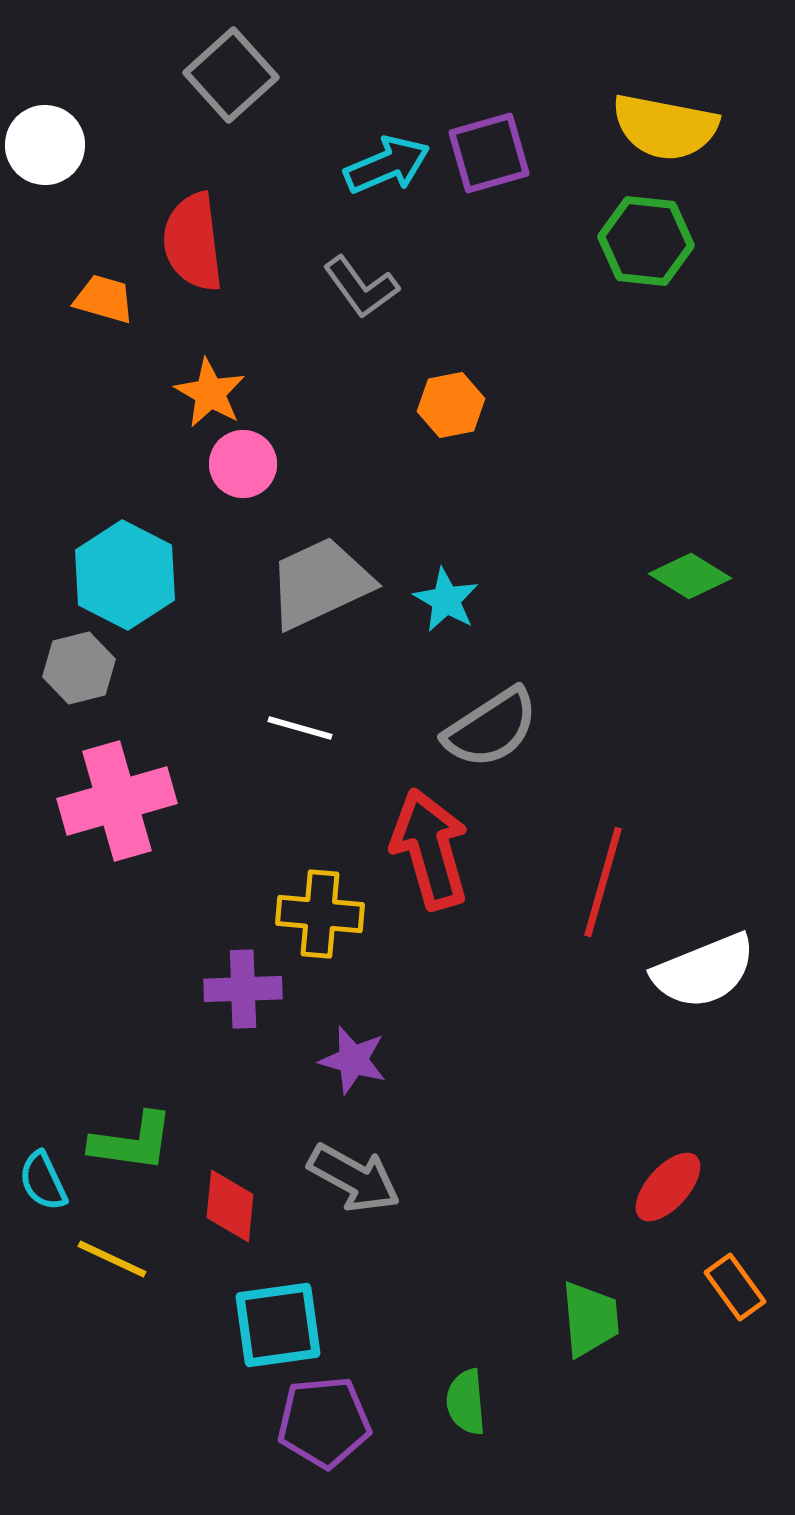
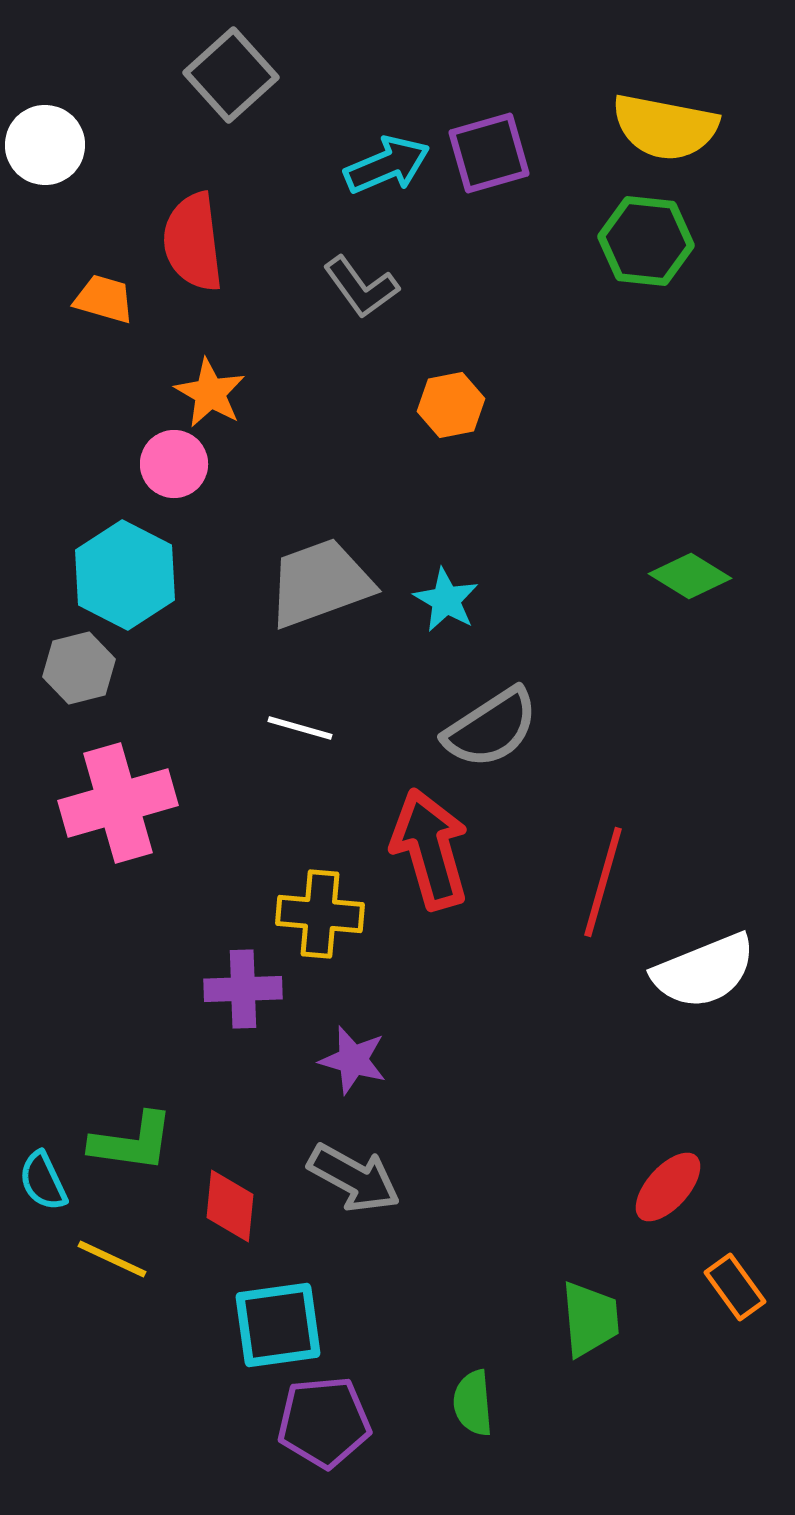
pink circle: moved 69 px left
gray trapezoid: rotated 5 degrees clockwise
pink cross: moved 1 px right, 2 px down
green semicircle: moved 7 px right, 1 px down
